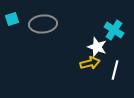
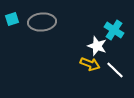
gray ellipse: moved 1 px left, 2 px up
white star: moved 1 px up
yellow arrow: moved 1 px down; rotated 36 degrees clockwise
white line: rotated 60 degrees counterclockwise
